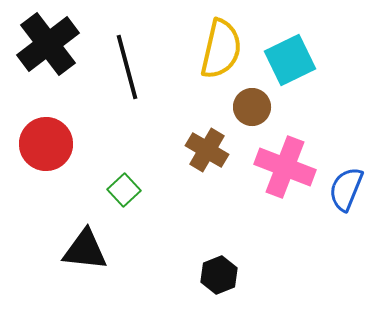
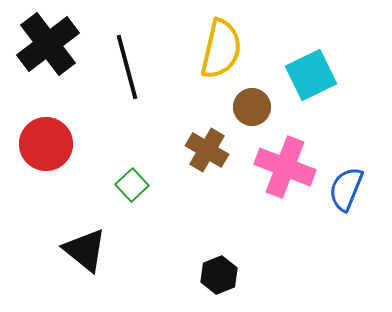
cyan square: moved 21 px right, 15 px down
green square: moved 8 px right, 5 px up
black triangle: rotated 33 degrees clockwise
